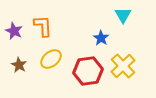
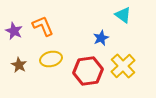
cyan triangle: rotated 24 degrees counterclockwise
orange L-shape: rotated 20 degrees counterclockwise
blue star: rotated 14 degrees clockwise
yellow ellipse: rotated 25 degrees clockwise
